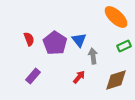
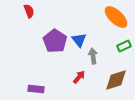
red semicircle: moved 28 px up
purple pentagon: moved 2 px up
purple rectangle: moved 3 px right, 13 px down; rotated 56 degrees clockwise
